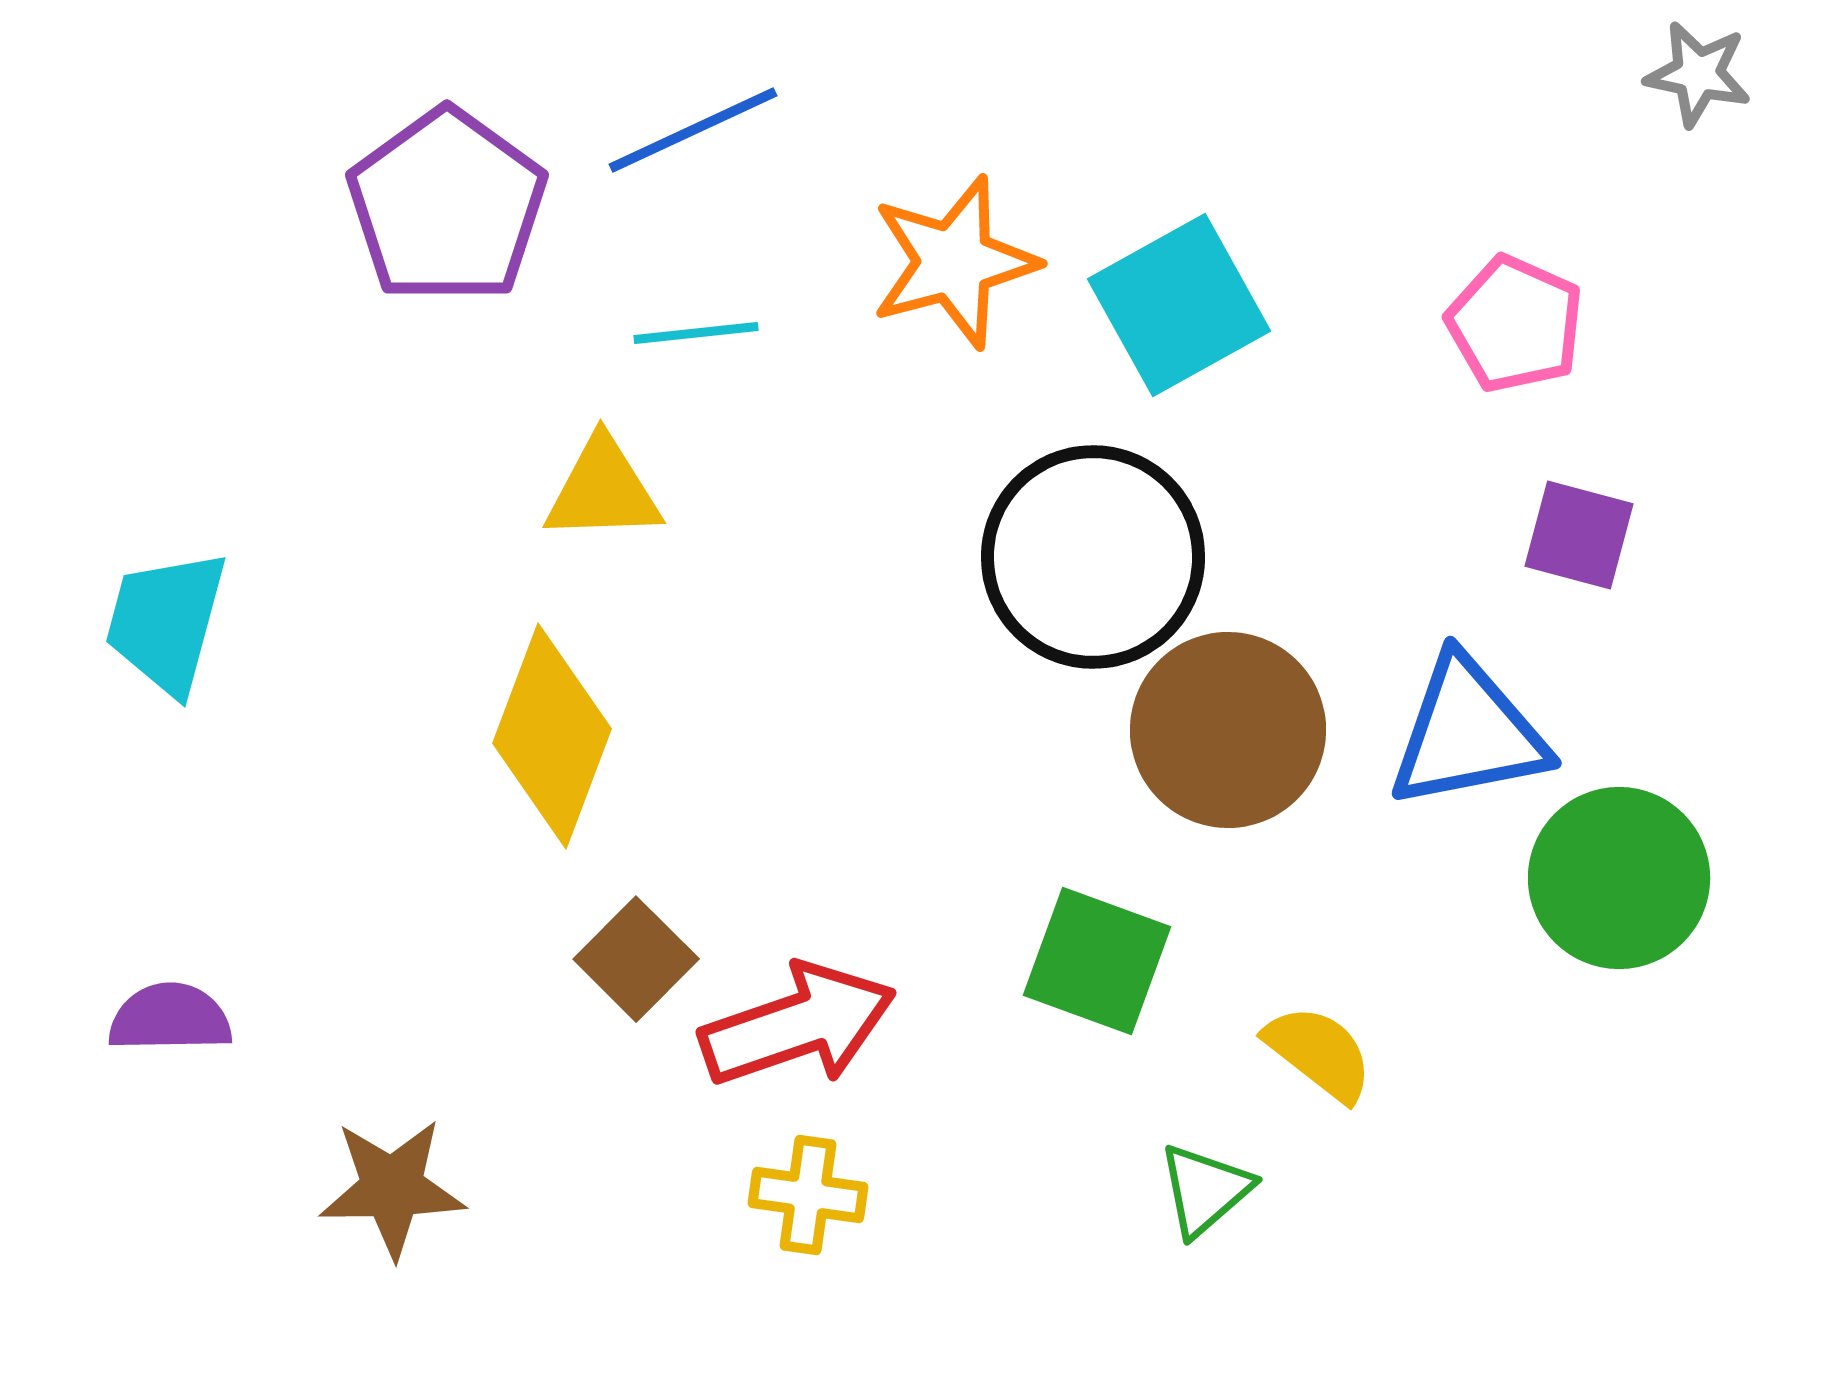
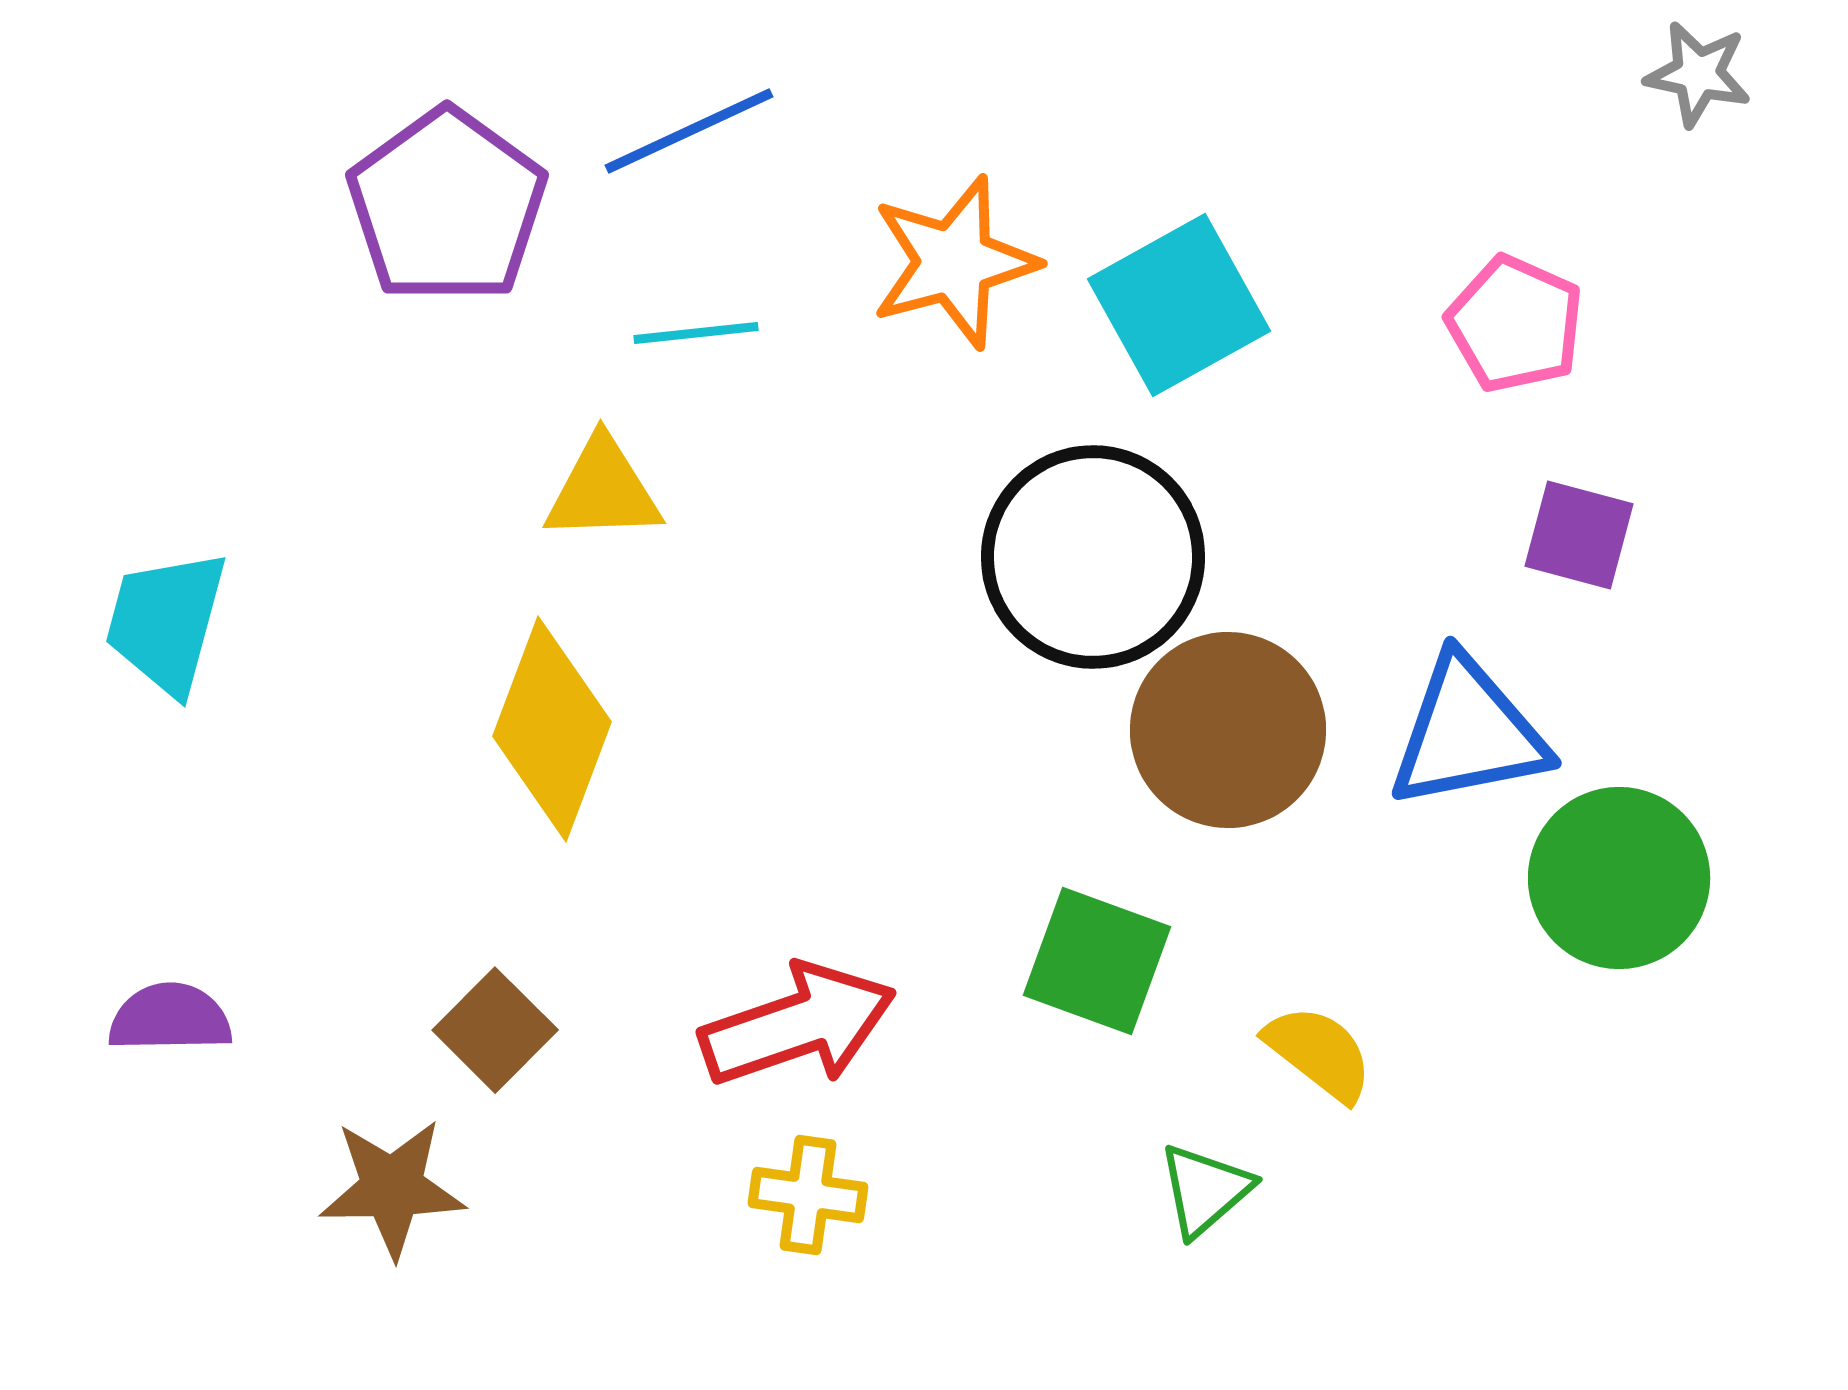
blue line: moved 4 px left, 1 px down
yellow diamond: moved 7 px up
brown square: moved 141 px left, 71 px down
